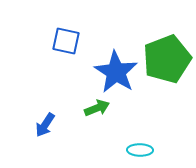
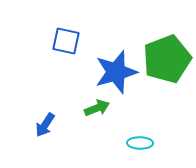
blue star: rotated 24 degrees clockwise
cyan ellipse: moved 7 px up
